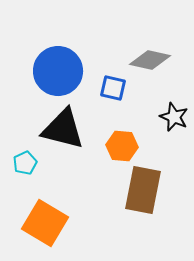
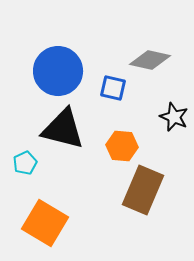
brown rectangle: rotated 12 degrees clockwise
